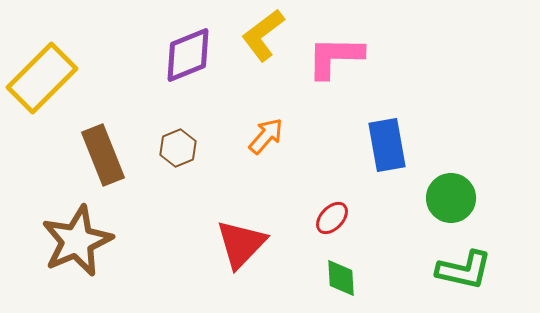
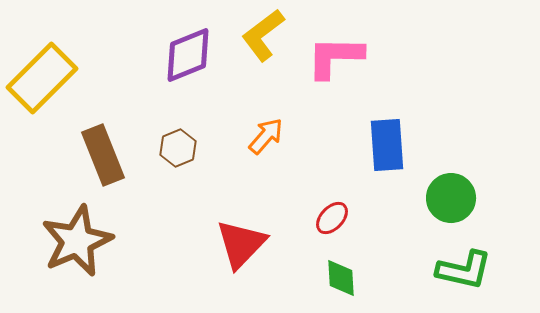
blue rectangle: rotated 6 degrees clockwise
